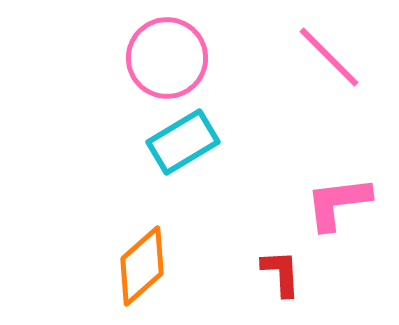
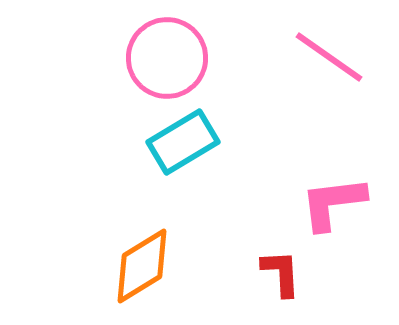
pink line: rotated 10 degrees counterclockwise
pink L-shape: moved 5 px left
orange diamond: rotated 10 degrees clockwise
